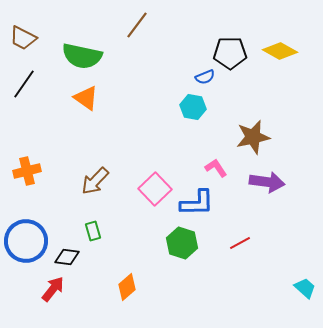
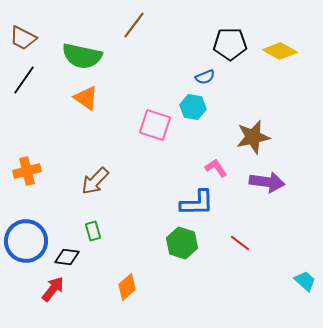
brown line: moved 3 px left
black pentagon: moved 9 px up
black line: moved 4 px up
pink square: moved 64 px up; rotated 28 degrees counterclockwise
red line: rotated 65 degrees clockwise
cyan trapezoid: moved 7 px up
